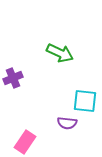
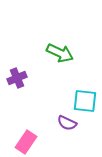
purple cross: moved 4 px right
purple semicircle: rotated 18 degrees clockwise
pink rectangle: moved 1 px right
